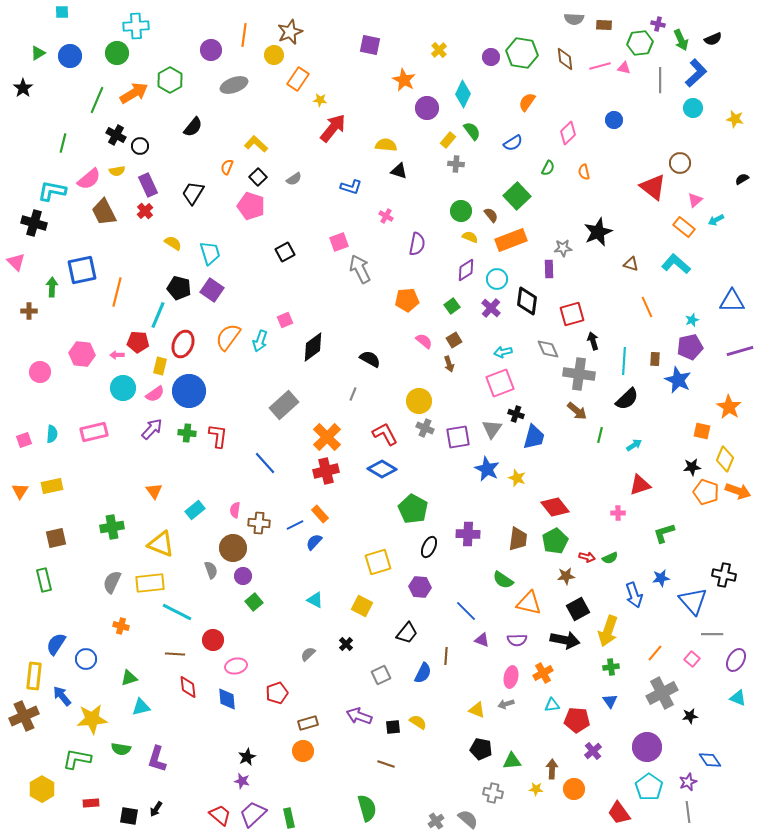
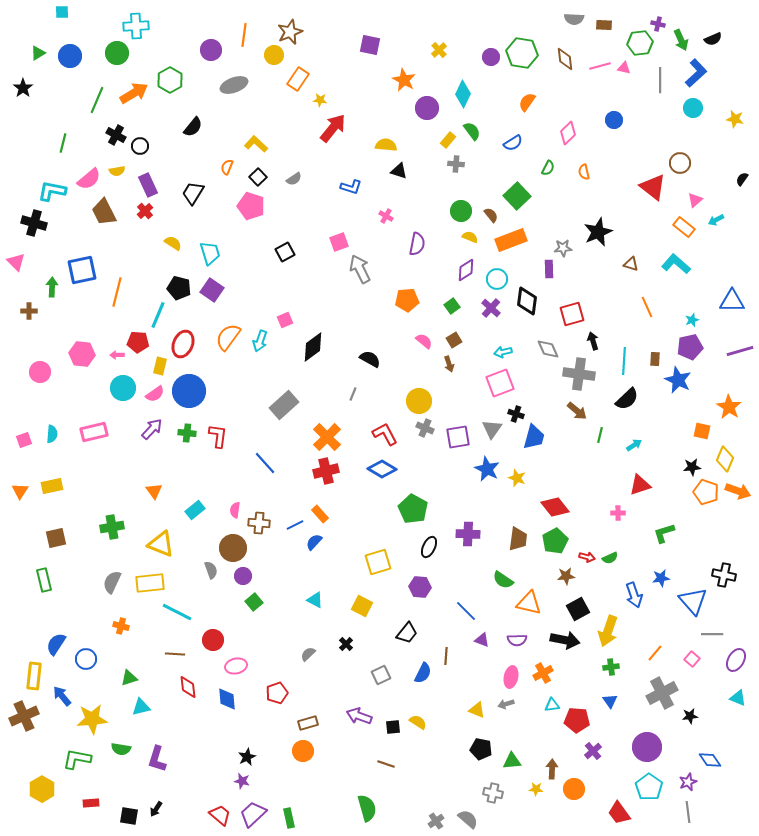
black semicircle at (742, 179): rotated 24 degrees counterclockwise
